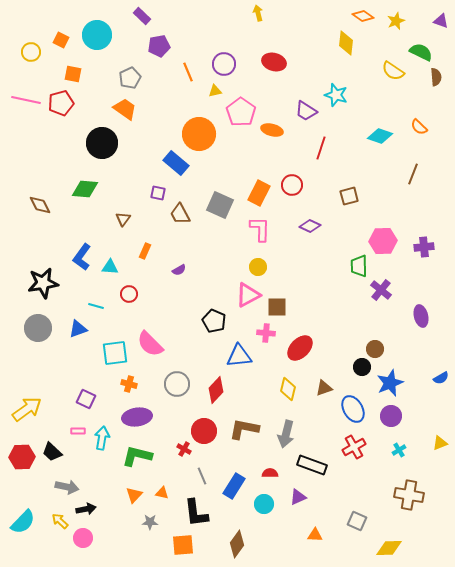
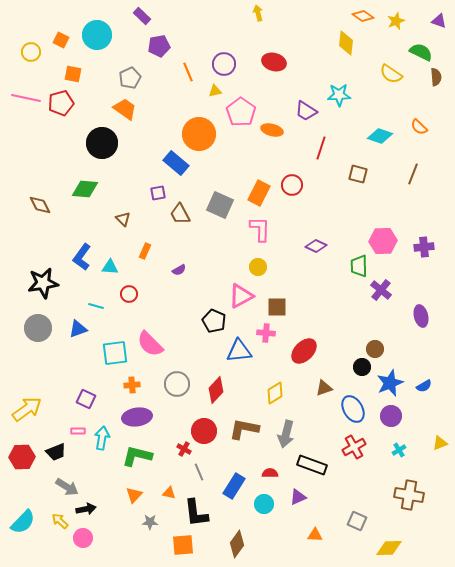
purple triangle at (441, 21): moved 2 px left
yellow semicircle at (393, 71): moved 2 px left, 3 px down
cyan star at (336, 95): moved 3 px right; rotated 20 degrees counterclockwise
pink line at (26, 100): moved 2 px up
purple square at (158, 193): rotated 21 degrees counterclockwise
brown square at (349, 196): moved 9 px right, 22 px up; rotated 30 degrees clockwise
brown triangle at (123, 219): rotated 21 degrees counterclockwise
purple diamond at (310, 226): moved 6 px right, 20 px down
pink triangle at (248, 295): moved 7 px left, 1 px down
red ellipse at (300, 348): moved 4 px right, 3 px down
blue triangle at (239, 356): moved 5 px up
blue semicircle at (441, 378): moved 17 px left, 8 px down
orange cross at (129, 384): moved 3 px right, 1 px down; rotated 21 degrees counterclockwise
yellow diamond at (288, 389): moved 13 px left, 4 px down; rotated 45 degrees clockwise
black trapezoid at (52, 452): moved 4 px right; rotated 65 degrees counterclockwise
gray line at (202, 476): moved 3 px left, 4 px up
gray arrow at (67, 487): rotated 20 degrees clockwise
orange triangle at (162, 493): moved 7 px right
